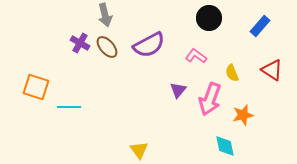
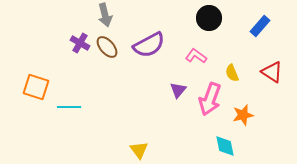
red triangle: moved 2 px down
